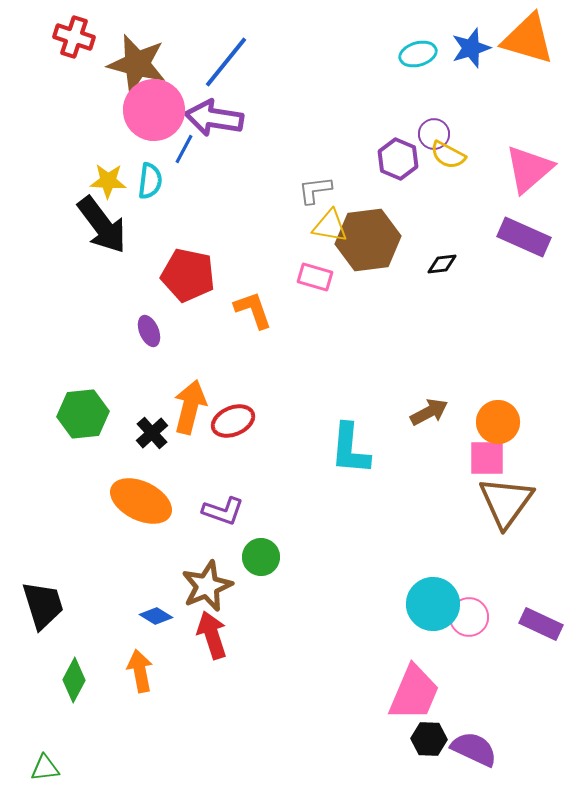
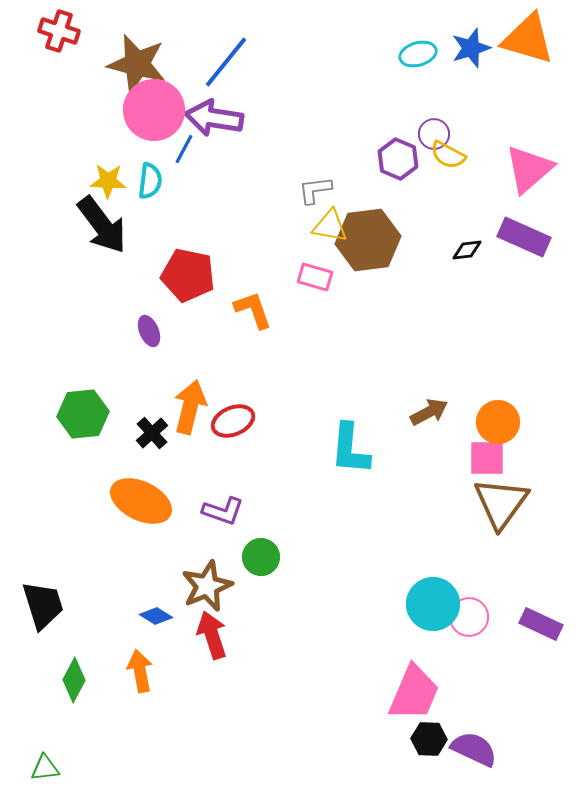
red cross at (74, 37): moved 15 px left, 6 px up
black diamond at (442, 264): moved 25 px right, 14 px up
brown triangle at (506, 502): moved 5 px left, 1 px down
